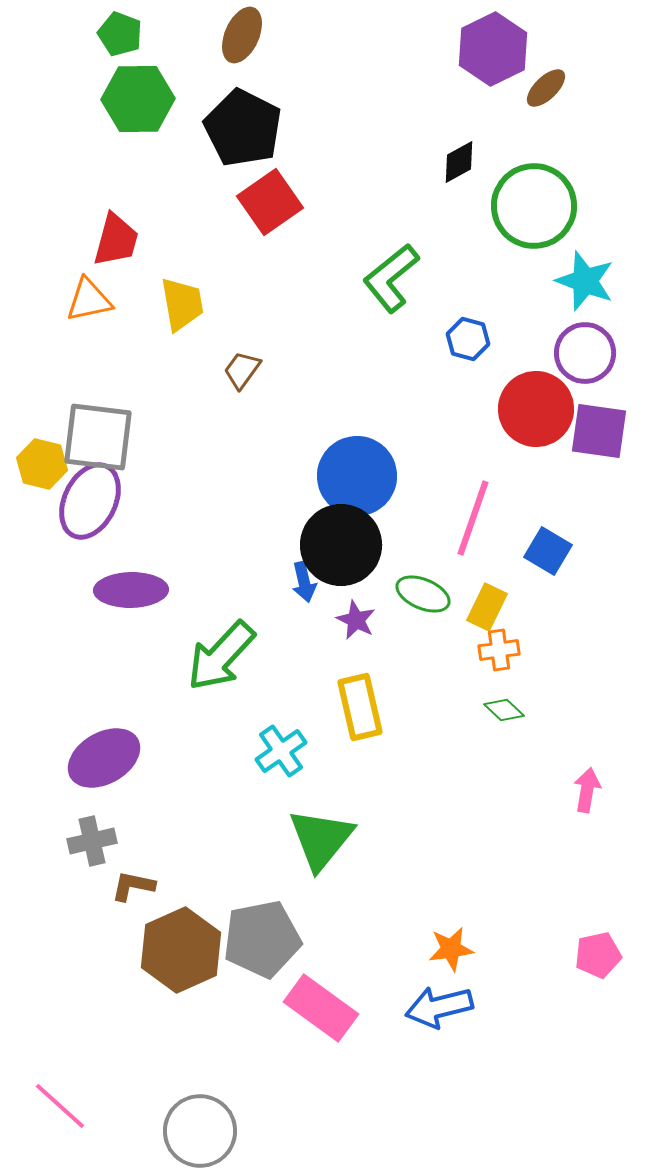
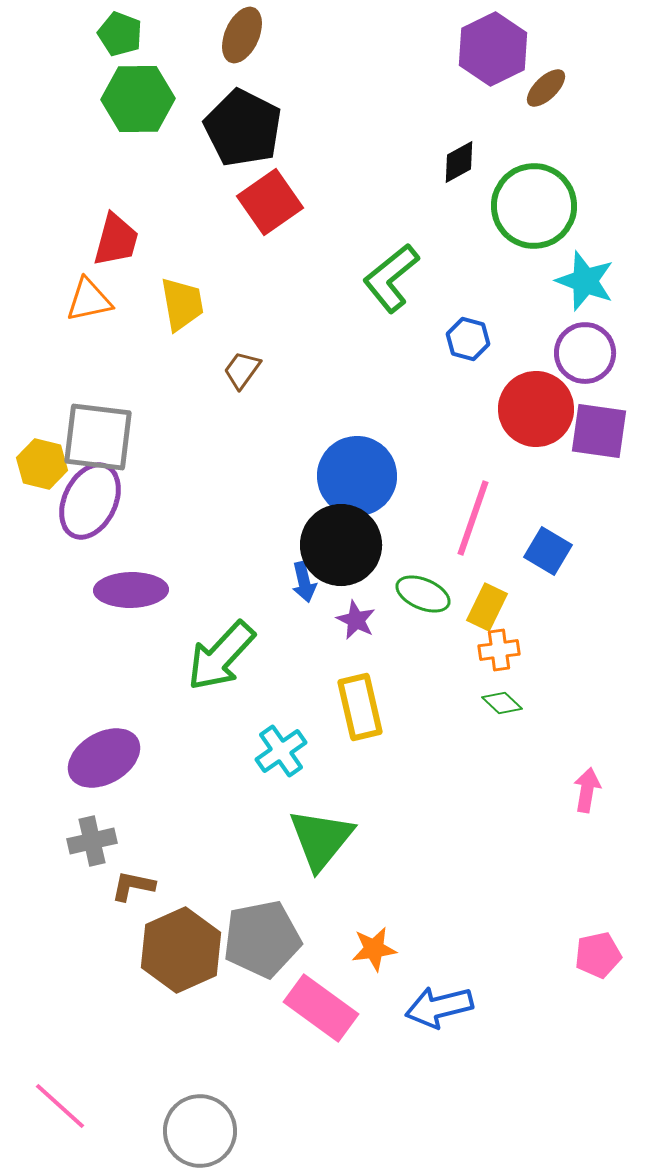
green diamond at (504, 710): moved 2 px left, 7 px up
orange star at (451, 949): moved 77 px left
